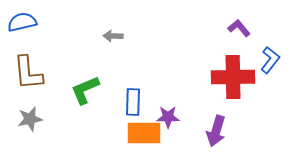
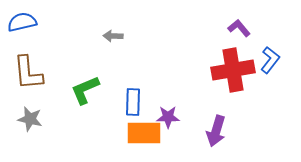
red cross: moved 7 px up; rotated 9 degrees counterclockwise
gray star: rotated 25 degrees clockwise
